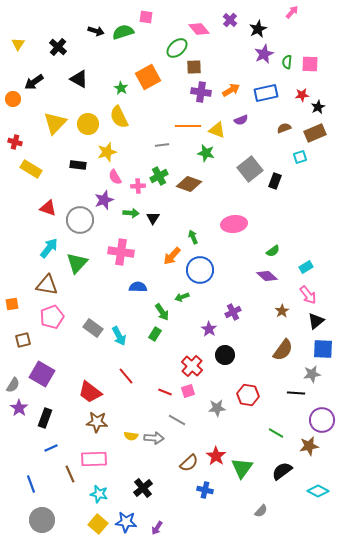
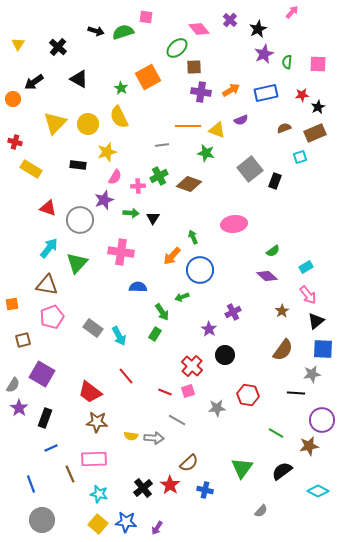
pink square at (310, 64): moved 8 px right
pink semicircle at (115, 177): rotated 119 degrees counterclockwise
red star at (216, 456): moved 46 px left, 29 px down
